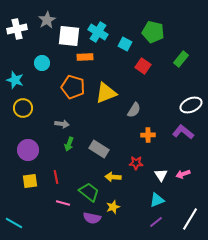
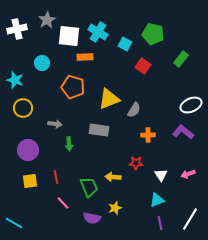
green pentagon: moved 2 px down
yellow triangle: moved 3 px right, 6 px down
gray arrow: moved 7 px left
green arrow: rotated 24 degrees counterclockwise
gray rectangle: moved 19 px up; rotated 24 degrees counterclockwise
pink arrow: moved 5 px right
green trapezoid: moved 5 px up; rotated 30 degrees clockwise
pink line: rotated 32 degrees clockwise
yellow star: moved 2 px right, 1 px down
purple line: moved 4 px right, 1 px down; rotated 64 degrees counterclockwise
